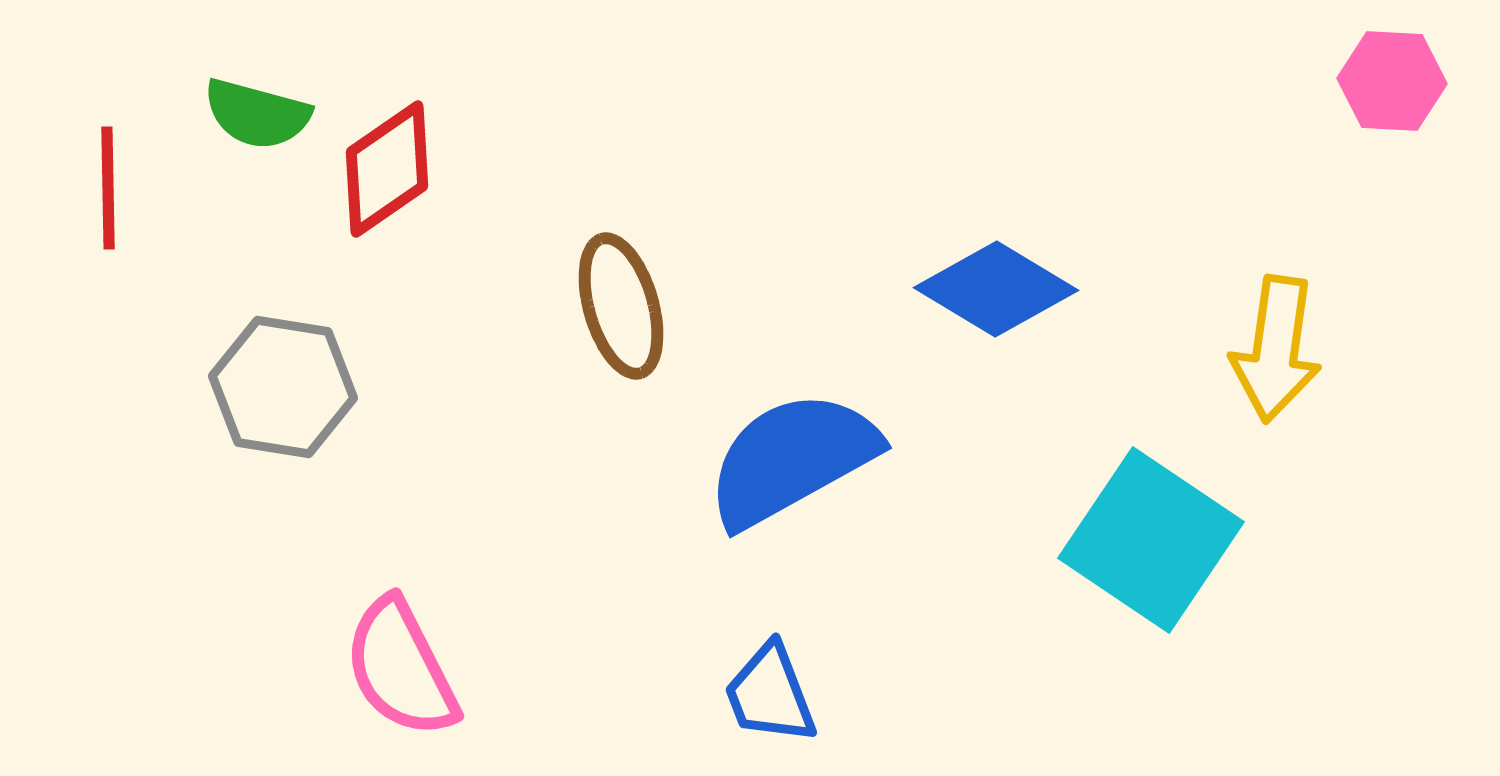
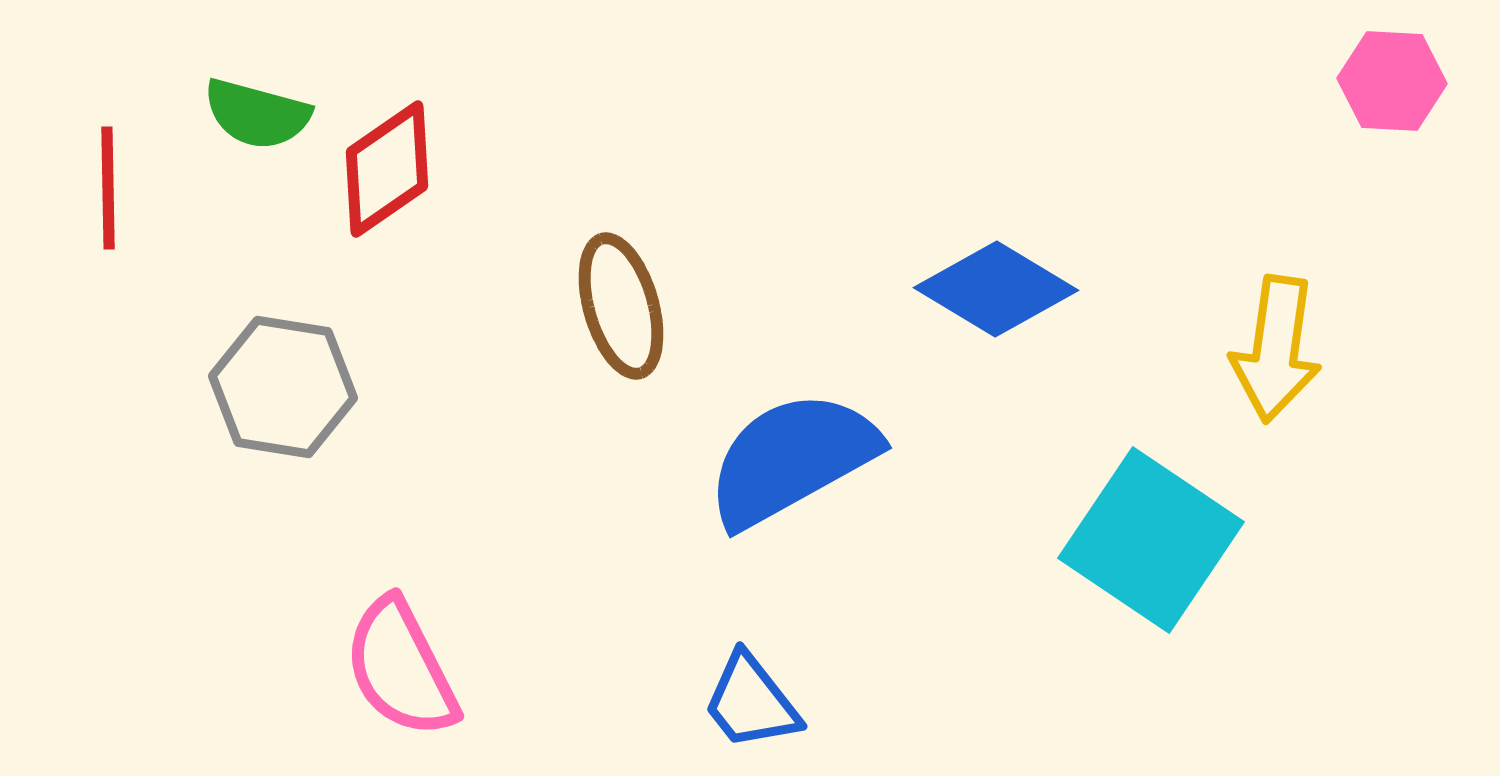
blue trapezoid: moved 19 px left, 8 px down; rotated 17 degrees counterclockwise
